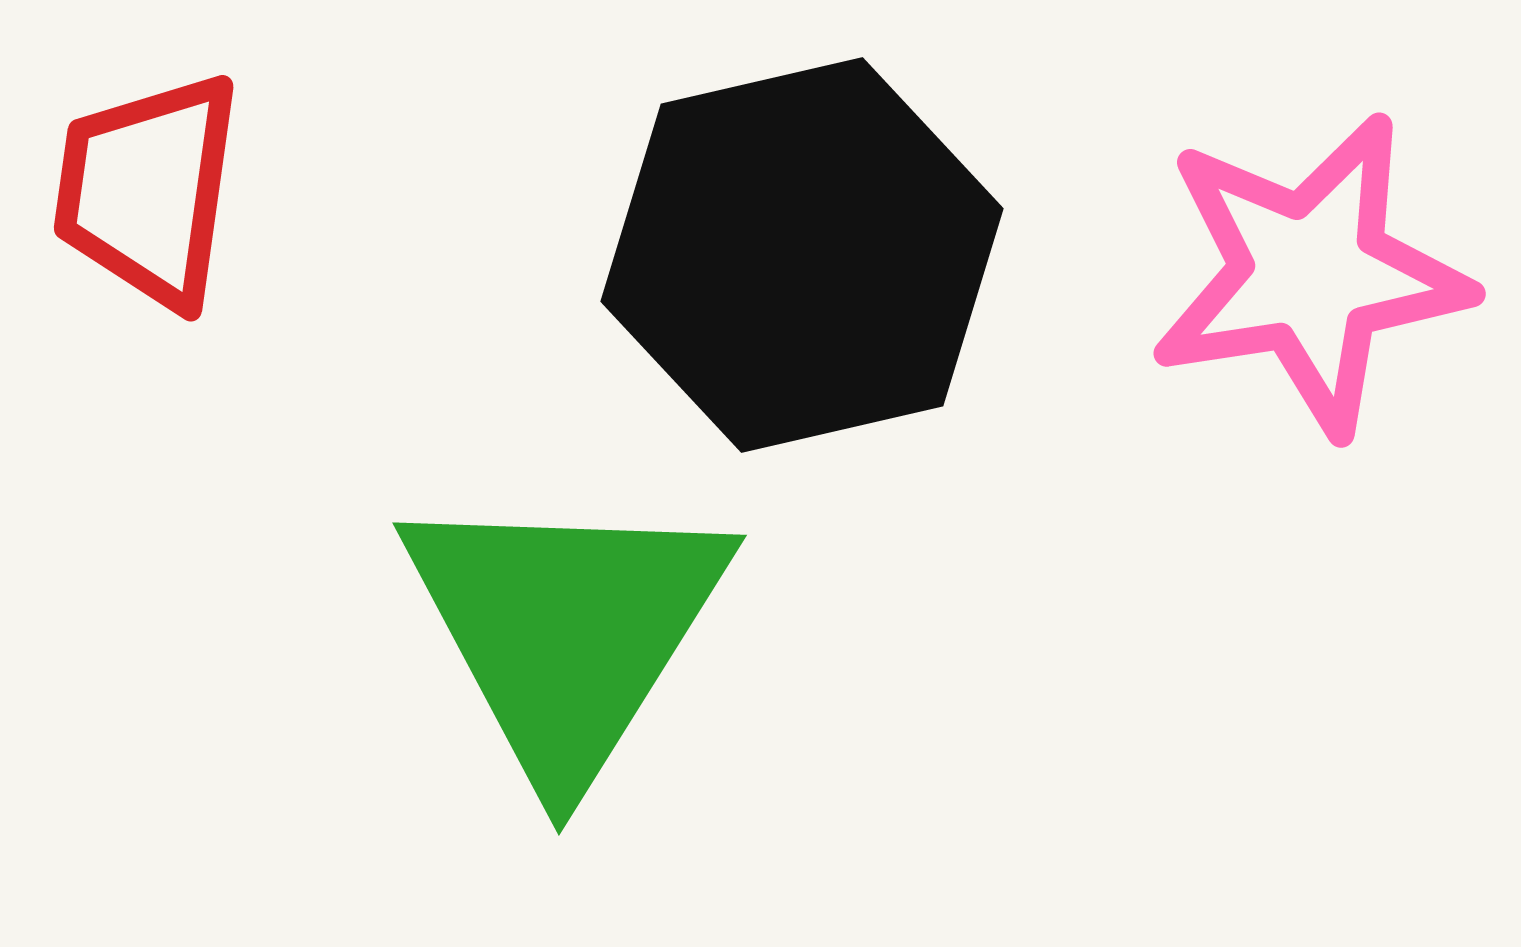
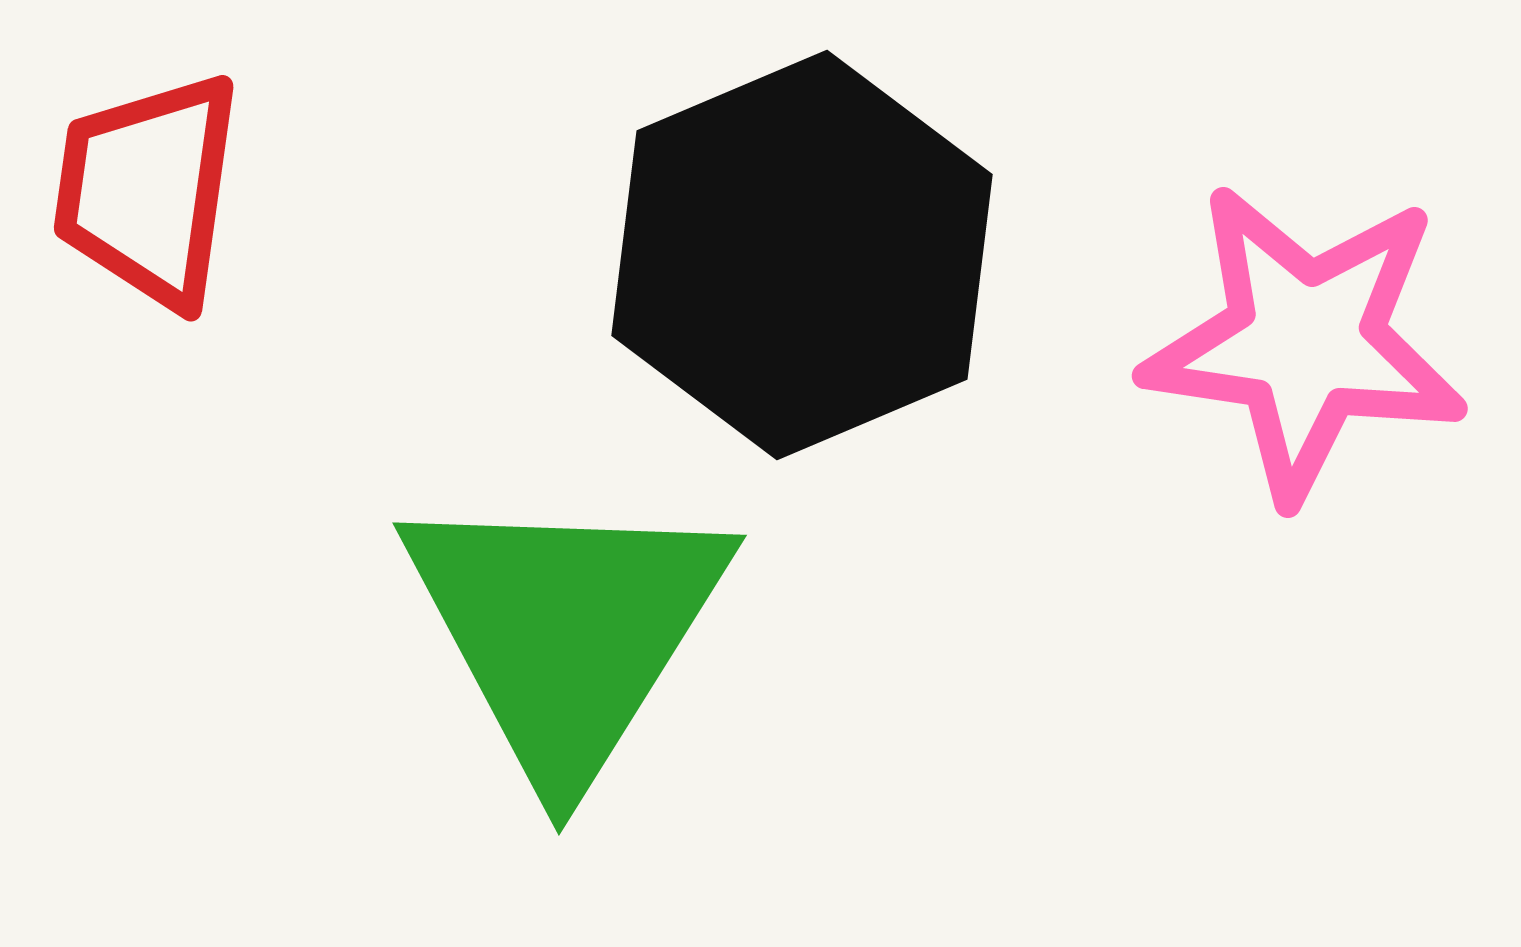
black hexagon: rotated 10 degrees counterclockwise
pink star: moved 5 px left, 68 px down; rotated 17 degrees clockwise
